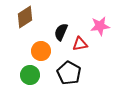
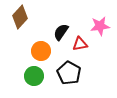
brown diamond: moved 5 px left; rotated 15 degrees counterclockwise
black semicircle: rotated 12 degrees clockwise
green circle: moved 4 px right, 1 px down
